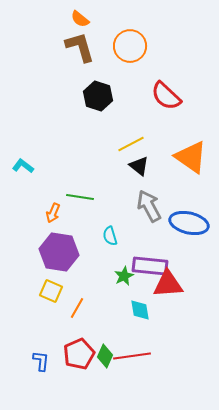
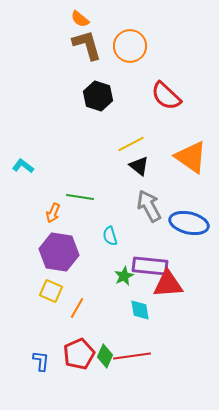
brown L-shape: moved 7 px right, 2 px up
